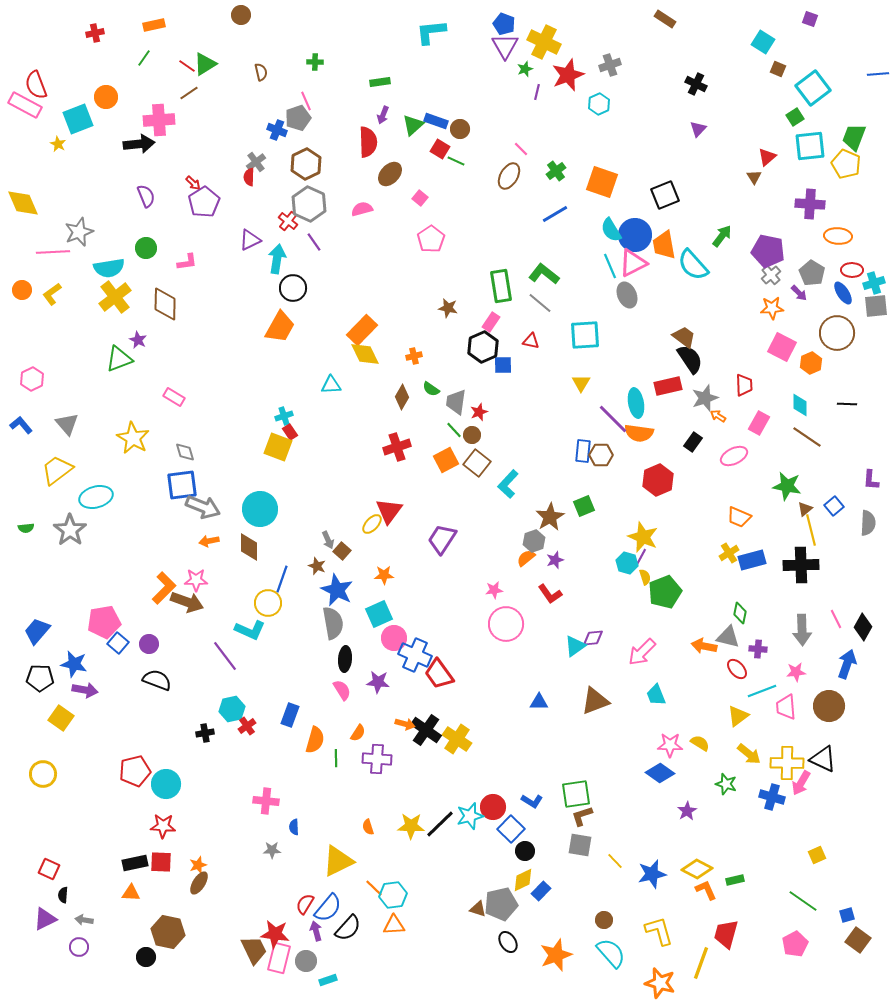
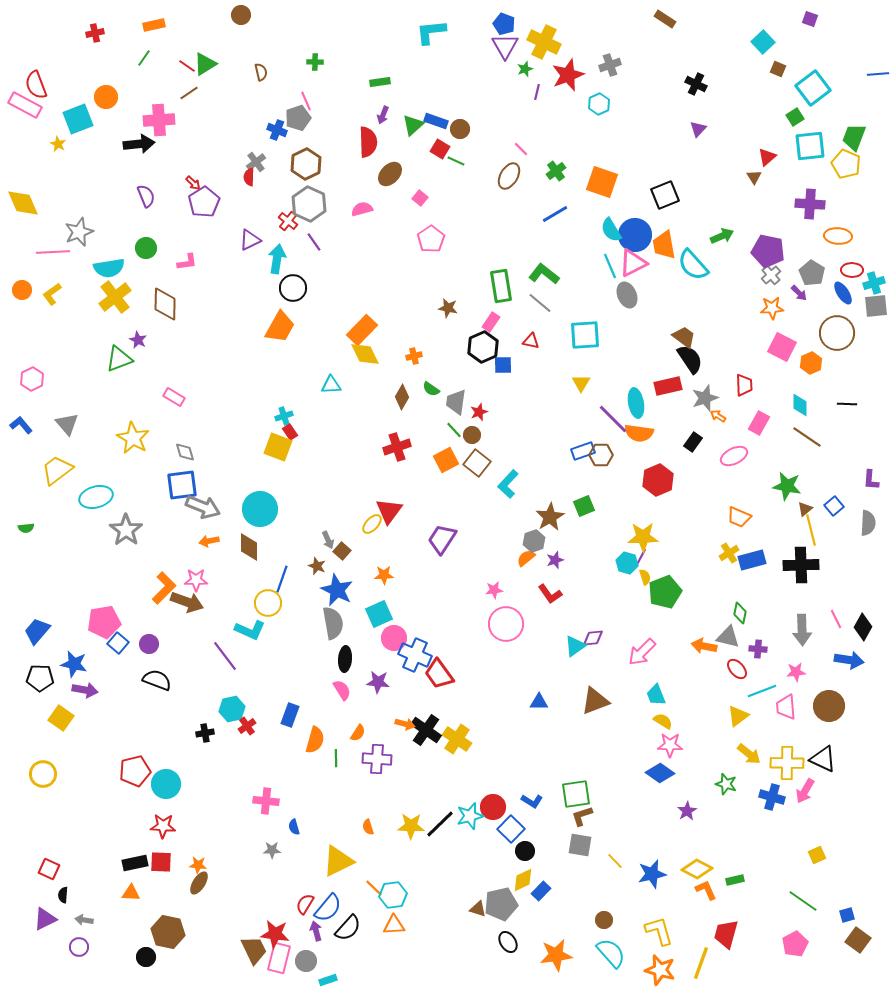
cyan square at (763, 42): rotated 15 degrees clockwise
green arrow at (722, 236): rotated 30 degrees clockwise
blue rectangle at (583, 451): rotated 65 degrees clockwise
gray star at (70, 530): moved 56 px right
yellow star at (643, 537): rotated 24 degrees counterclockwise
blue arrow at (847, 664): moved 2 px right, 4 px up; rotated 80 degrees clockwise
yellow semicircle at (700, 743): moved 37 px left, 22 px up
pink arrow at (801, 783): moved 4 px right, 8 px down
blue semicircle at (294, 827): rotated 14 degrees counterclockwise
orange star at (198, 865): rotated 24 degrees clockwise
orange star at (556, 955): rotated 12 degrees clockwise
orange star at (660, 983): moved 13 px up
